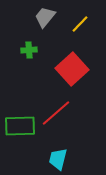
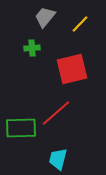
green cross: moved 3 px right, 2 px up
red square: rotated 28 degrees clockwise
green rectangle: moved 1 px right, 2 px down
